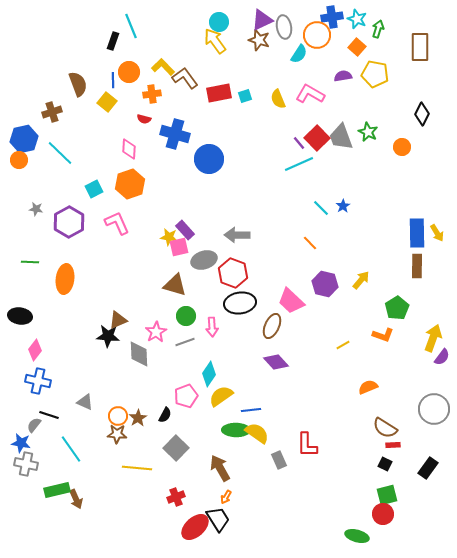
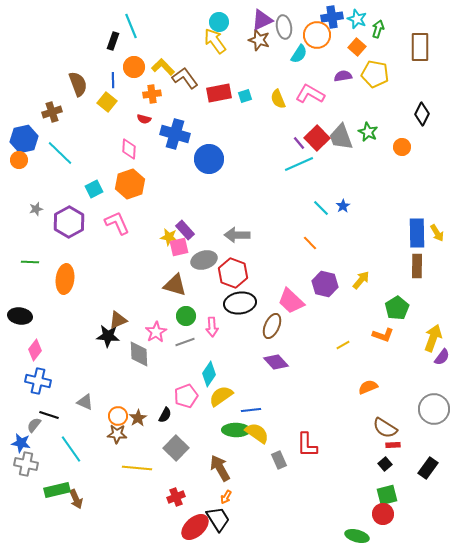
orange circle at (129, 72): moved 5 px right, 5 px up
gray star at (36, 209): rotated 24 degrees counterclockwise
black square at (385, 464): rotated 24 degrees clockwise
